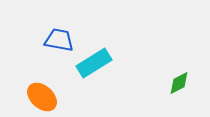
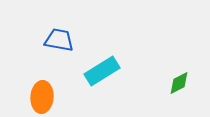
cyan rectangle: moved 8 px right, 8 px down
orange ellipse: rotated 52 degrees clockwise
